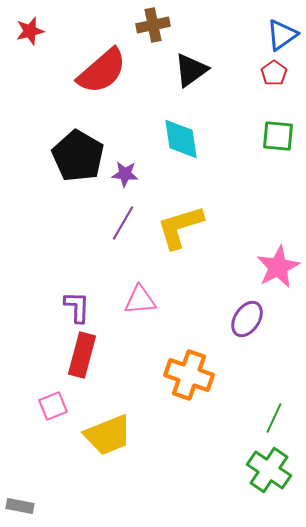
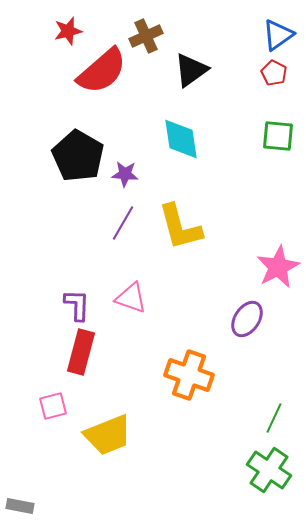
brown cross: moved 7 px left, 11 px down; rotated 12 degrees counterclockwise
red star: moved 38 px right
blue triangle: moved 4 px left
red pentagon: rotated 10 degrees counterclockwise
yellow L-shape: rotated 88 degrees counterclockwise
pink triangle: moved 9 px left, 2 px up; rotated 24 degrees clockwise
purple L-shape: moved 2 px up
red rectangle: moved 1 px left, 3 px up
pink square: rotated 8 degrees clockwise
